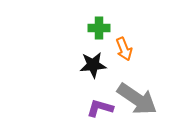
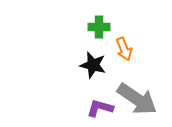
green cross: moved 1 px up
black star: rotated 20 degrees clockwise
